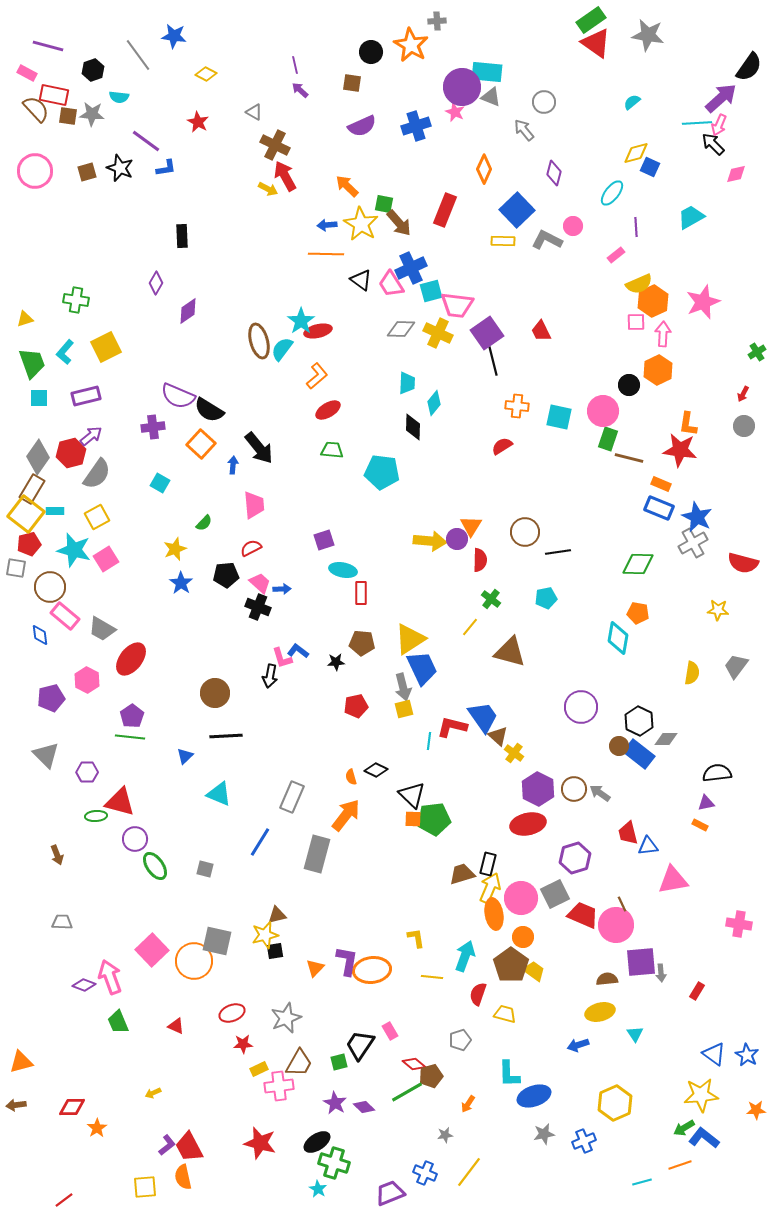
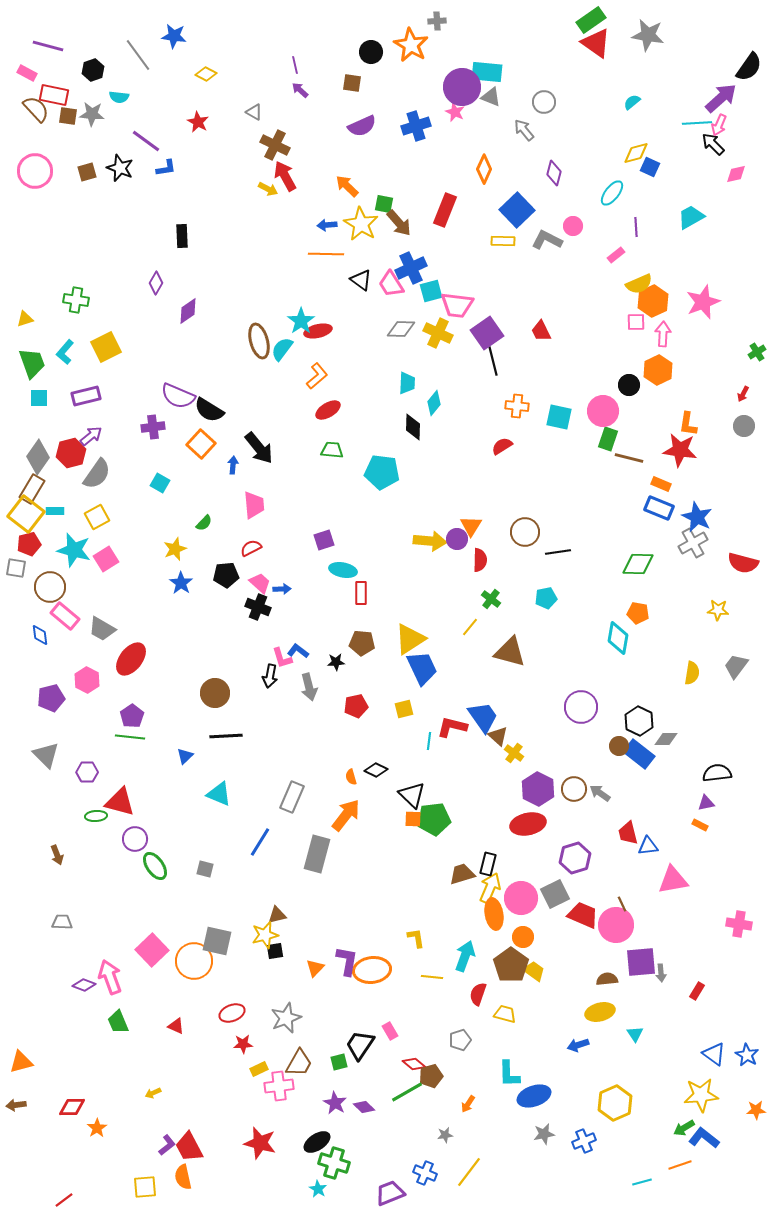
gray arrow at (403, 687): moved 94 px left
